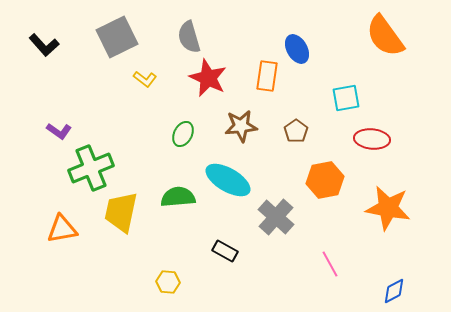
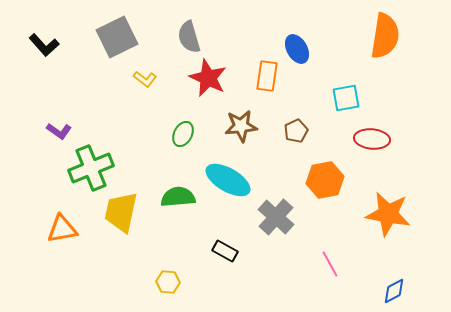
orange semicircle: rotated 135 degrees counterclockwise
brown pentagon: rotated 10 degrees clockwise
orange star: moved 6 px down
